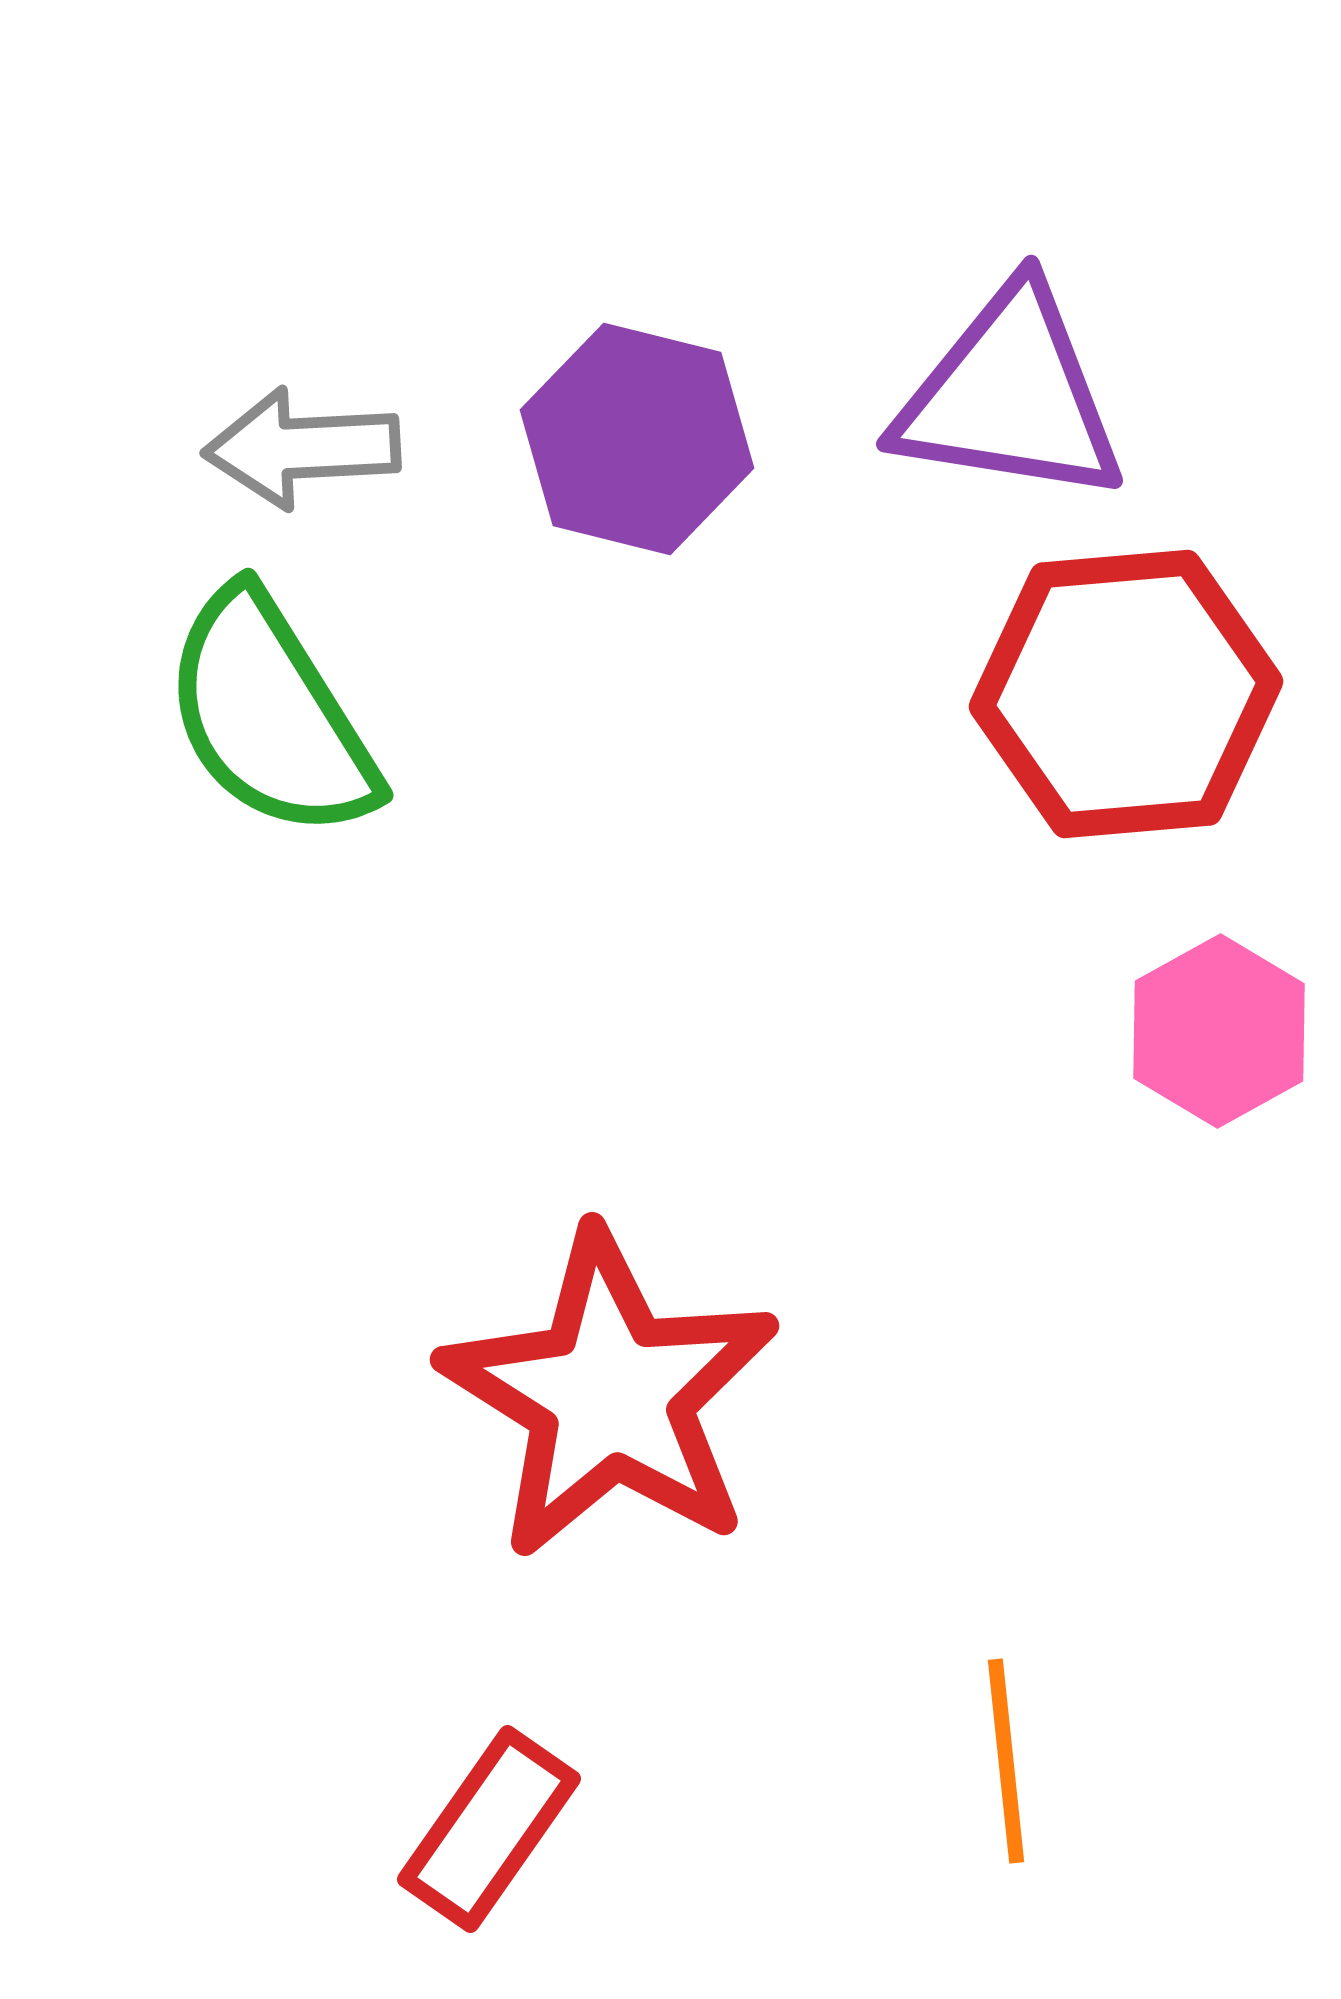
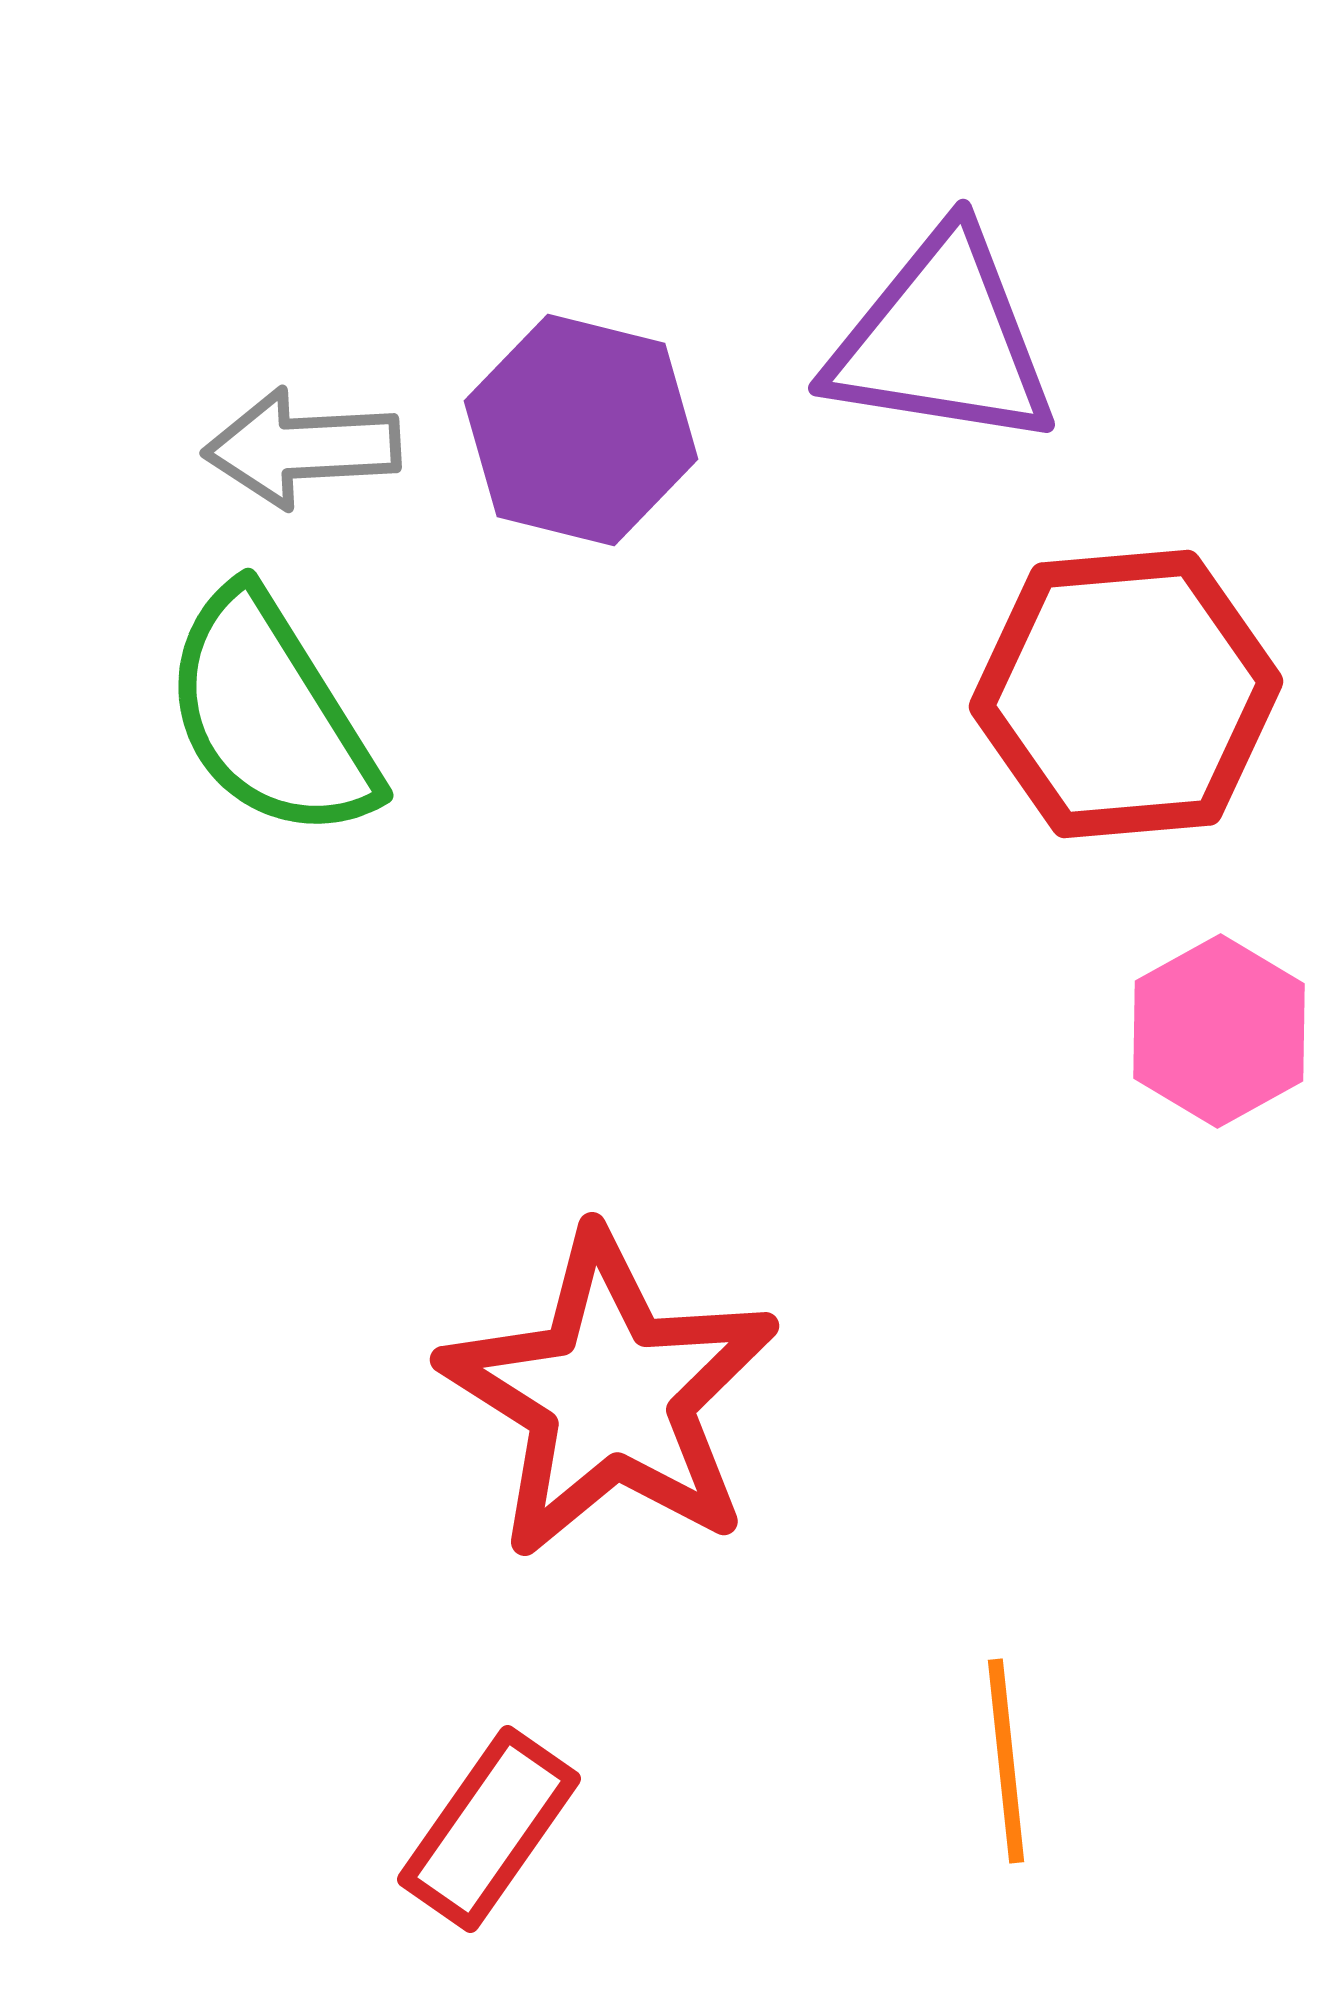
purple triangle: moved 68 px left, 56 px up
purple hexagon: moved 56 px left, 9 px up
